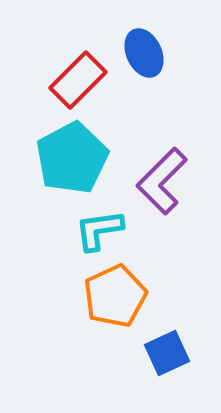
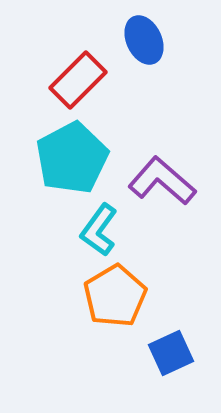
blue ellipse: moved 13 px up
purple L-shape: rotated 86 degrees clockwise
cyan L-shape: rotated 46 degrees counterclockwise
orange pentagon: rotated 6 degrees counterclockwise
blue square: moved 4 px right
